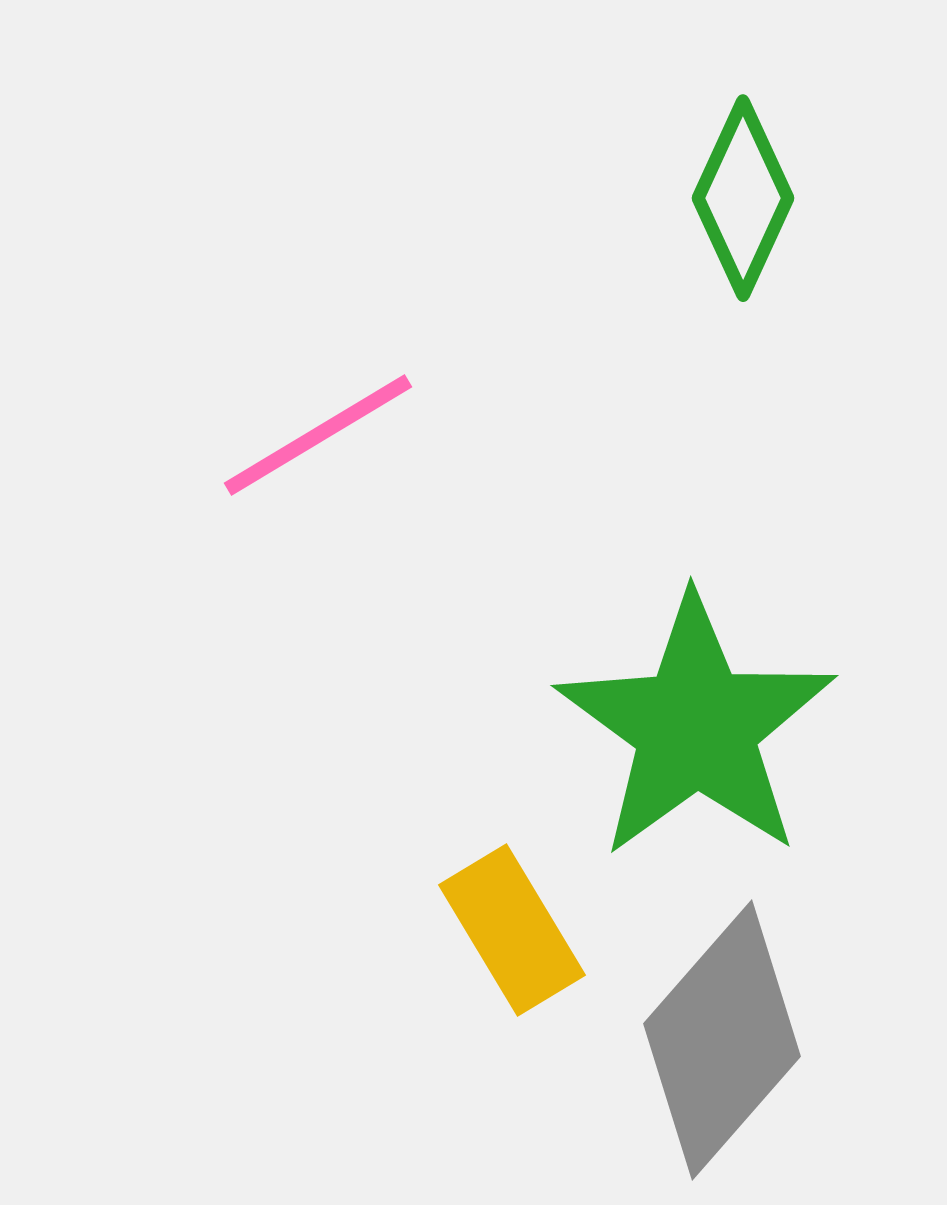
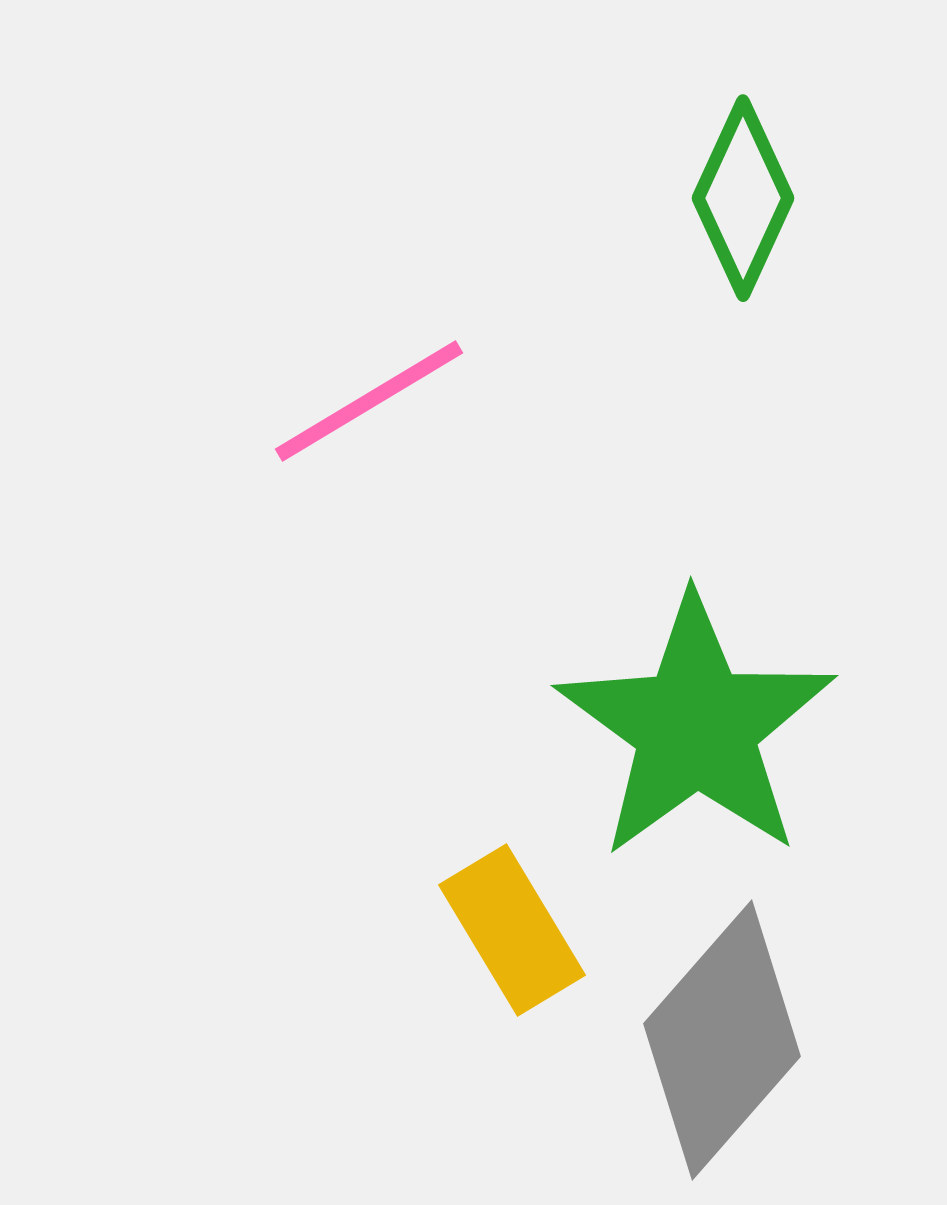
pink line: moved 51 px right, 34 px up
